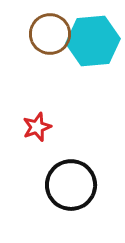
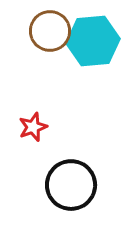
brown circle: moved 3 px up
red star: moved 4 px left
